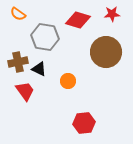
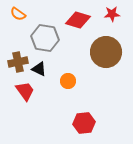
gray hexagon: moved 1 px down
